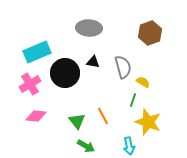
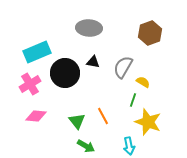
gray semicircle: rotated 135 degrees counterclockwise
